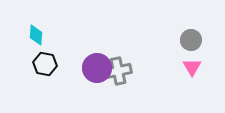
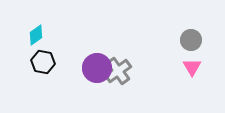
cyan diamond: rotated 50 degrees clockwise
black hexagon: moved 2 px left, 2 px up
gray cross: rotated 24 degrees counterclockwise
